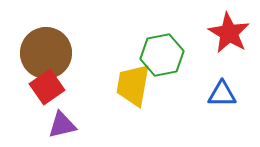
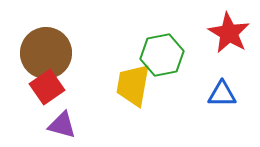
purple triangle: rotated 28 degrees clockwise
